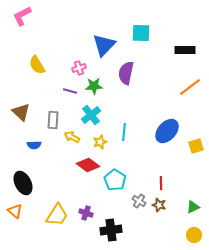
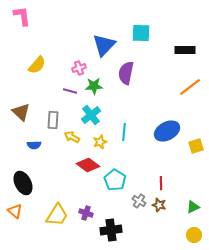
pink L-shape: rotated 110 degrees clockwise
yellow semicircle: rotated 108 degrees counterclockwise
blue ellipse: rotated 20 degrees clockwise
